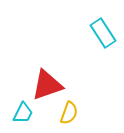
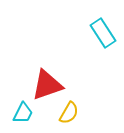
yellow semicircle: rotated 10 degrees clockwise
